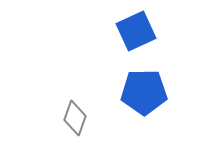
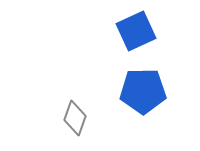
blue pentagon: moved 1 px left, 1 px up
